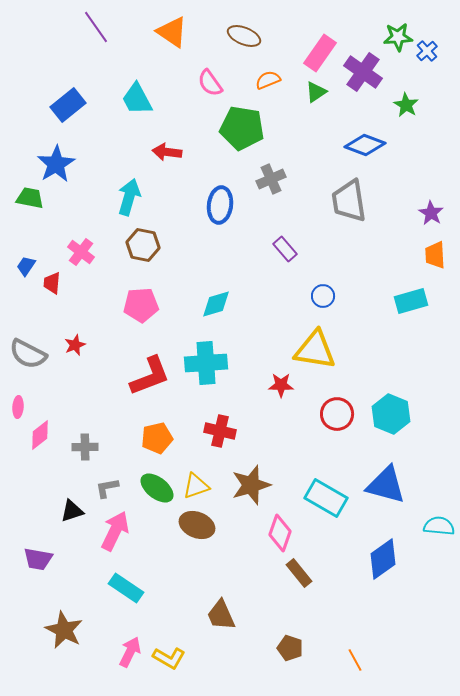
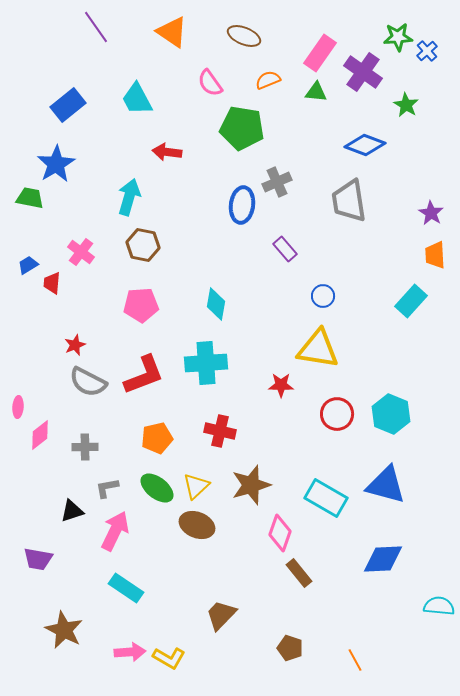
green triangle at (316, 92): rotated 40 degrees clockwise
gray cross at (271, 179): moved 6 px right, 3 px down
blue ellipse at (220, 205): moved 22 px right
blue trapezoid at (26, 266): moved 2 px right, 1 px up; rotated 25 degrees clockwise
cyan rectangle at (411, 301): rotated 32 degrees counterclockwise
cyan diamond at (216, 304): rotated 64 degrees counterclockwise
yellow triangle at (315, 350): moved 3 px right, 1 px up
gray semicircle at (28, 354): moved 60 px right, 28 px down
red L-shape at (150, 376): moved 6 px left, 1 px up
yellow triangle at (196, 486): rotated 24 degrees counterclockwise
cyan semicircle at (439, 526): moved 80 px down
blue diamond at (383, 559): rotated 33 degrees clockwise
brown trapezoid at (221, 615): rotated 68 degrees clockwise
pink arrow at (130, 652): rotated 60 degrees clockwise
